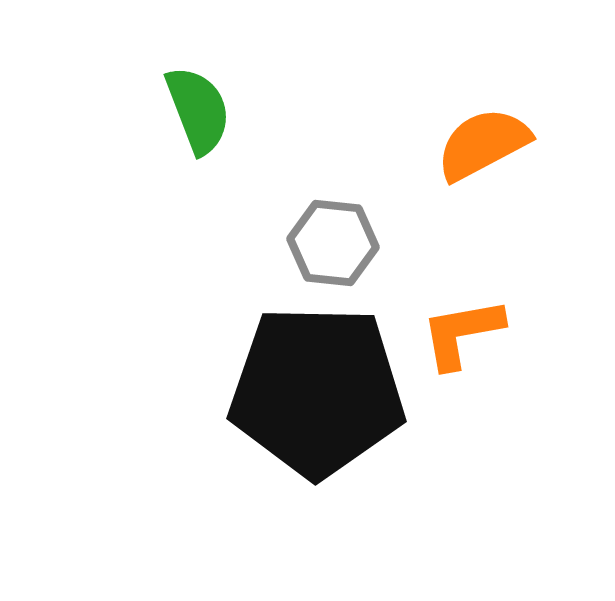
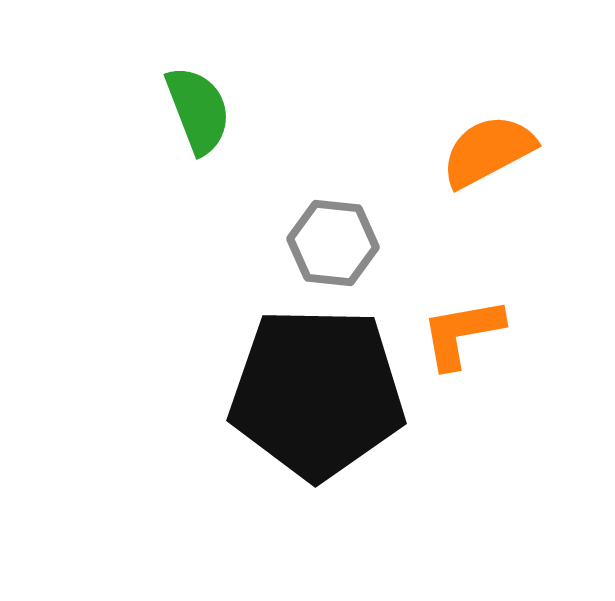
orange semicircle: moved 5 px right, 7 px down
black pentagon: moved 2 px down
